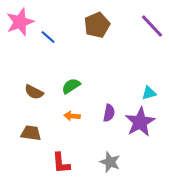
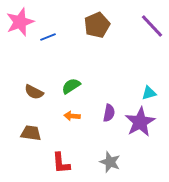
blue line: rotated 63 degrees counterclockwise
